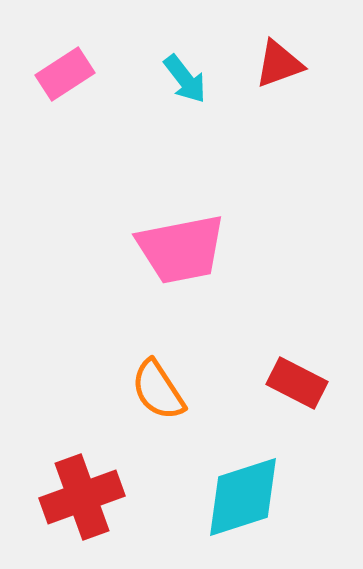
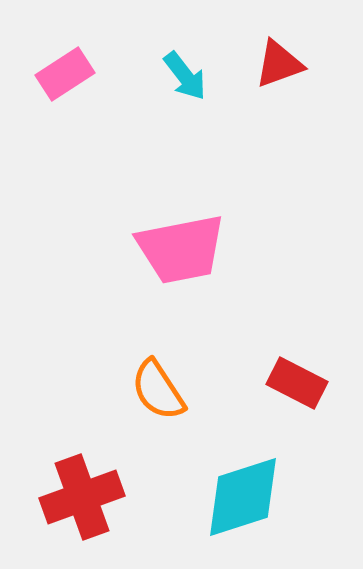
cyan arrow: moved 3 px up
